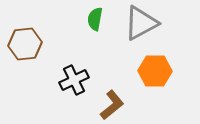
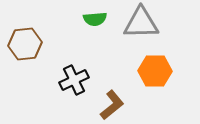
green semicircle: rotated 105 degrees counterclockwise
gray triangle: rotated 27 degrees clockwise
